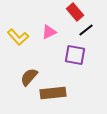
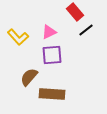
purple square: moved 23 px left; rotated 15 degrees counterclockwise
brown rectangle: moved 1 px left, 1 px down; rotated 10 degrees clockwise
